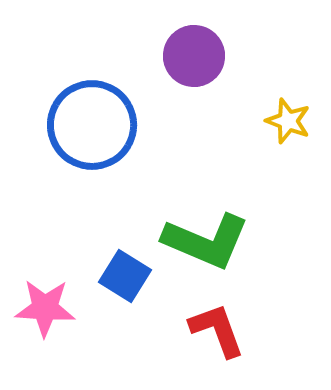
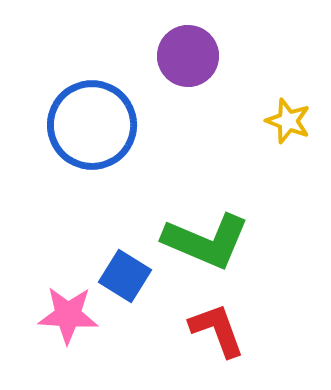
purple circle: moved 6 px left
pink star: moved 23 px right, 7 px down
